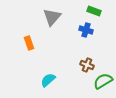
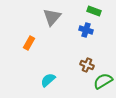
orange rectangle: rotated 48 degrees clockwise
